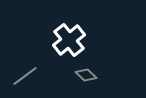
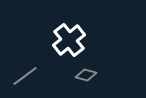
gray diamond: rotated 30 degrees counterclockwise
